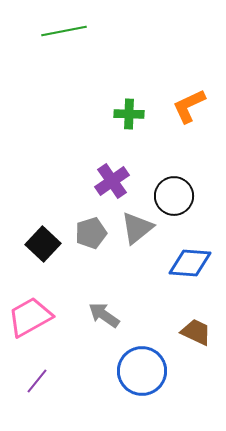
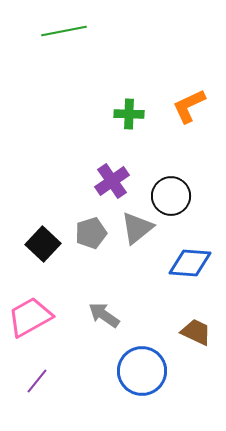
black circle: moved 3 px left
